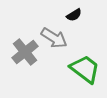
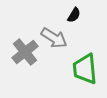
black semicircle: rotated 28 degrees counterclockwise
green trapezoid: rotated 132 degrees counterclockwise
